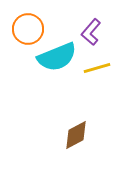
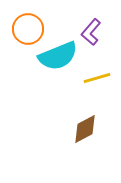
cyan semicircle: moved 1 px right, 1 px up
yellow line: moved 10 px down
brown diamond: moved 9 px right, 6 px up
